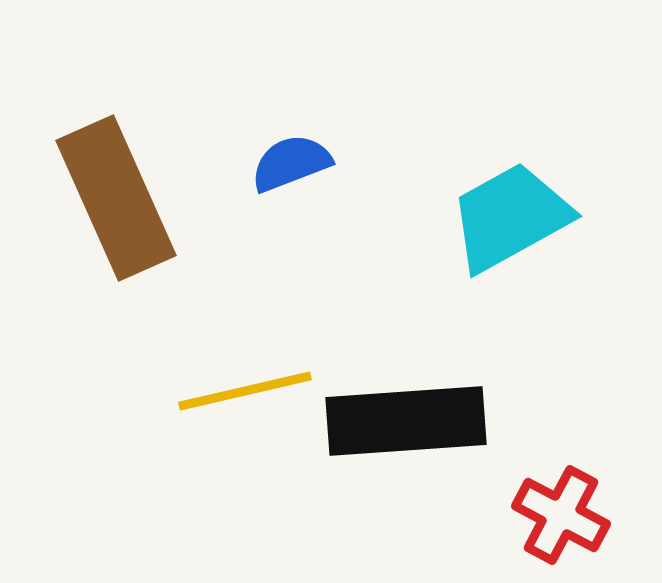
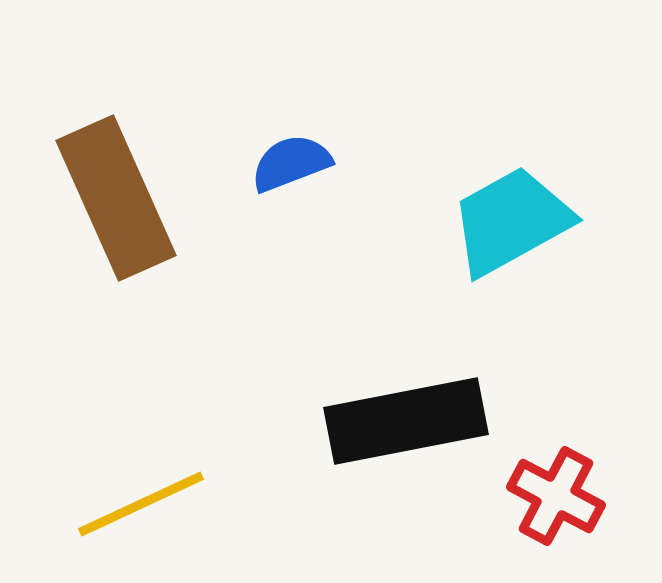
cyan trapezoid: moved 1 px right, 4 px down
yellow line: moved 104 px left, 113 px down; rotated 12 degrees counterclockwise
black rectangle: rotated 7 degrees counterclockwise
red cross: moved 5 px left, 19 px up
